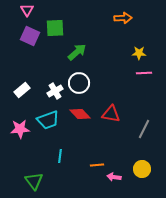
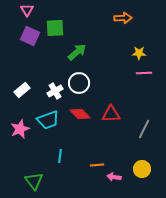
red triangle: rotated 12 degrees counterclockwise
pink star: rotated 18 degrees counterclockwise
